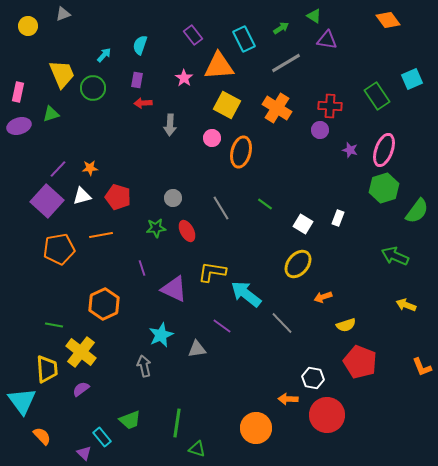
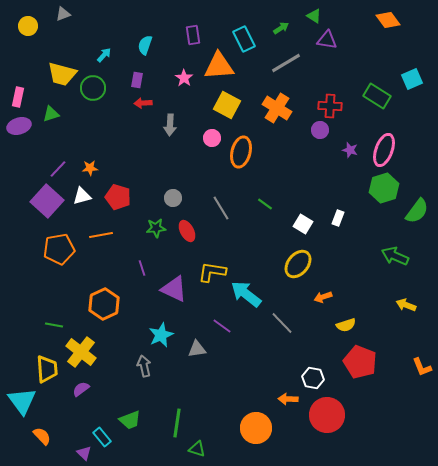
purple rectangle at (193, 35): rotated 30 degrees clockwise
cyan semicircle at (140, 45): moved 5 px right
yellow trapezoid at (62, 74): rotated 128 degrees clockwise
pink rectangle at (18, 92): moved 5 px down
green rectangle at (377, 96): rotated 24 degrees counterclockwise
